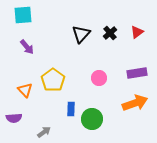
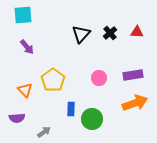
red triangle: rotated 40 degrees clockwise
purple rectangle: moved 4 px left, 2 px down
purple semicircle: moved 3 px right
